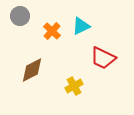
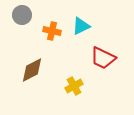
gray circle: moved 2 px right, 1 px up
orange cross: rotated 30 degrees counterclockwise
